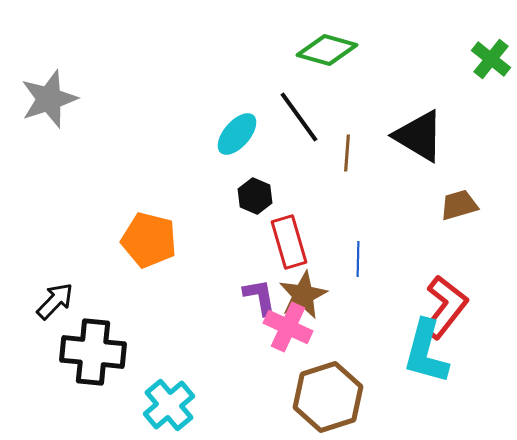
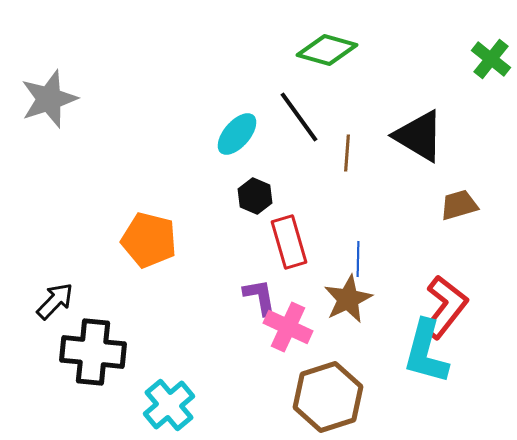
brown star: moved 45 px right, 4 px down
